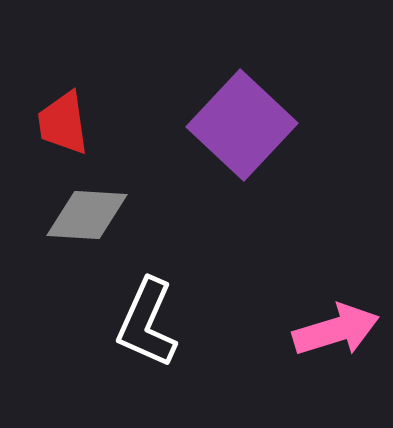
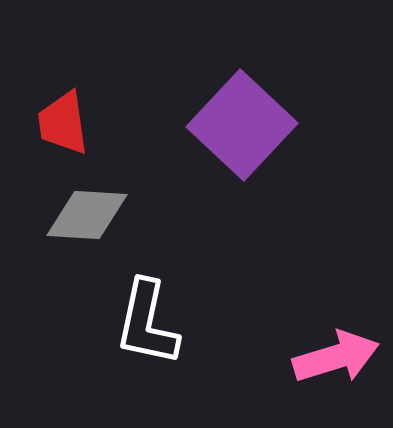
white L-shape: rotated 12 degrees counterclockwise
pink arrow: moved 27 px down
